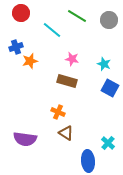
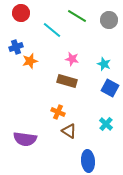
brown triangle: moved 3 px right, 2 px up
cyan cross: moved 2 px left, 19 px up
